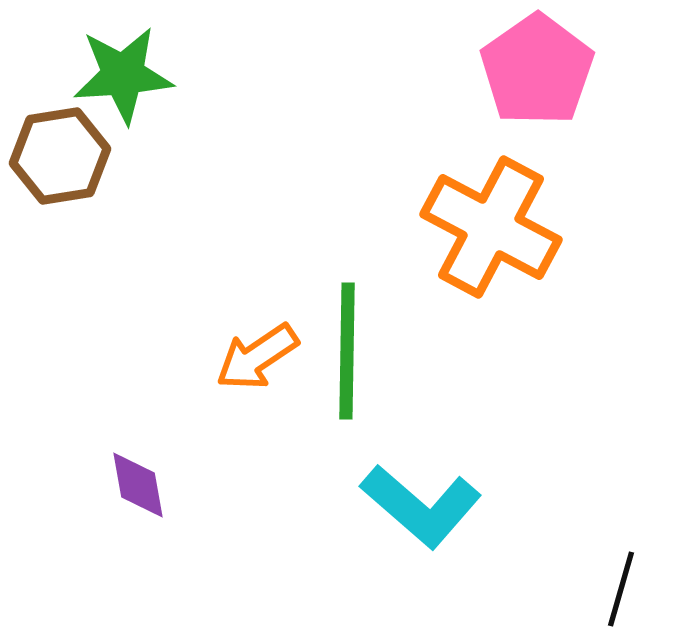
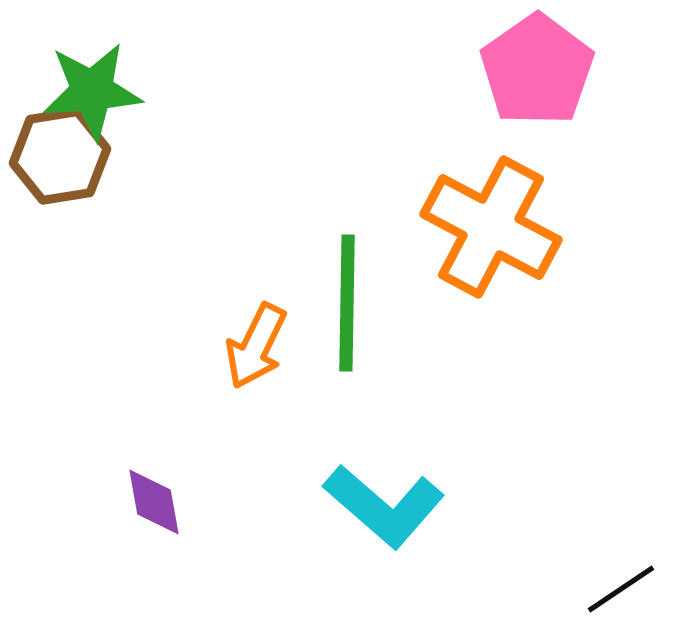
green star: moved 31 px left, 16 px down
green line: moved 48 px up
orange arrow: moved 1 px left, 11 px up; rotated 30 degrees counterclockwise
purple diamond: moved 16 px right, 17 px down
cyan L-shape: moved 37 px left
black line: rotated 40 degrees clockwise
